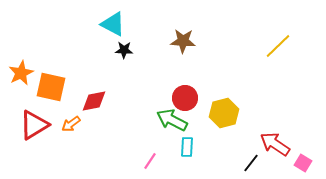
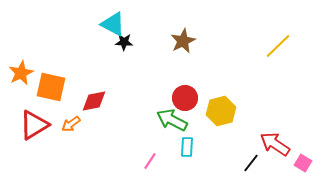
brown star: rotated 30 degrees counterclockwise
black star: moved 8 px up
yellow hexagon: moved 3 px left, 2 px up
